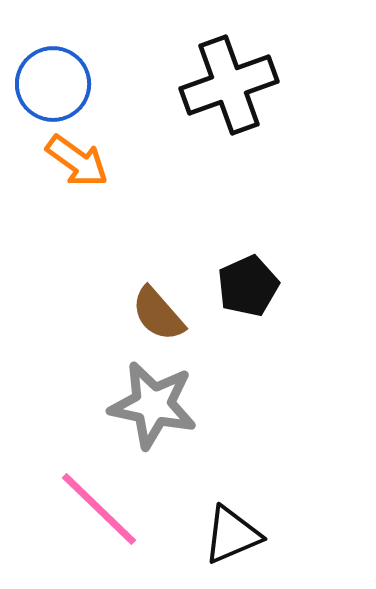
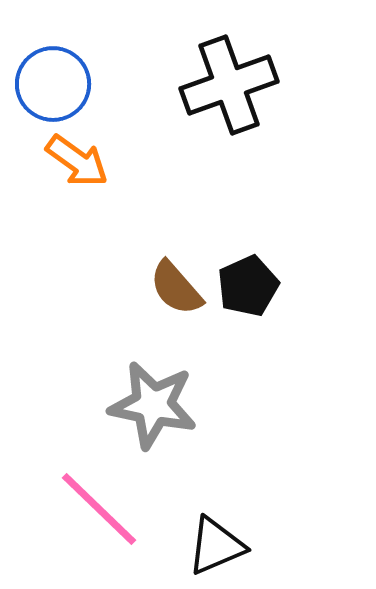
brown semicircle: moved 18 px right, 26 px up
black triangle: moved 16 px left, 11 px down
